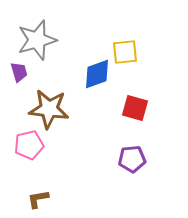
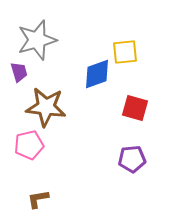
brown star: moved 3 px left, 2 px up
